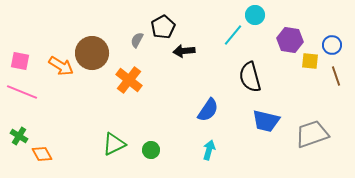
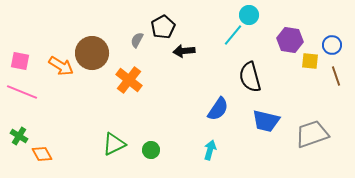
cyan circle: moved 6 px left
blue semicircle: moved 10 px right, 1 px up
cyan arrow: moved 1 px right
